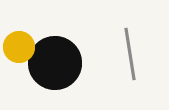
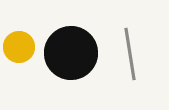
black circle: moved 16 px right, 10 px up
